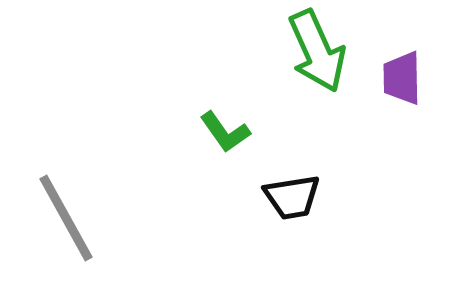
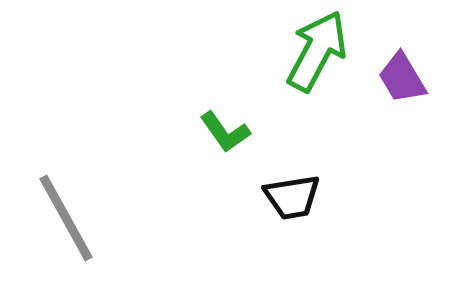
green arrow: rotated 128 degrees counterclockwise
purple trapezoid: rotated 30 degrees counterclockwise
